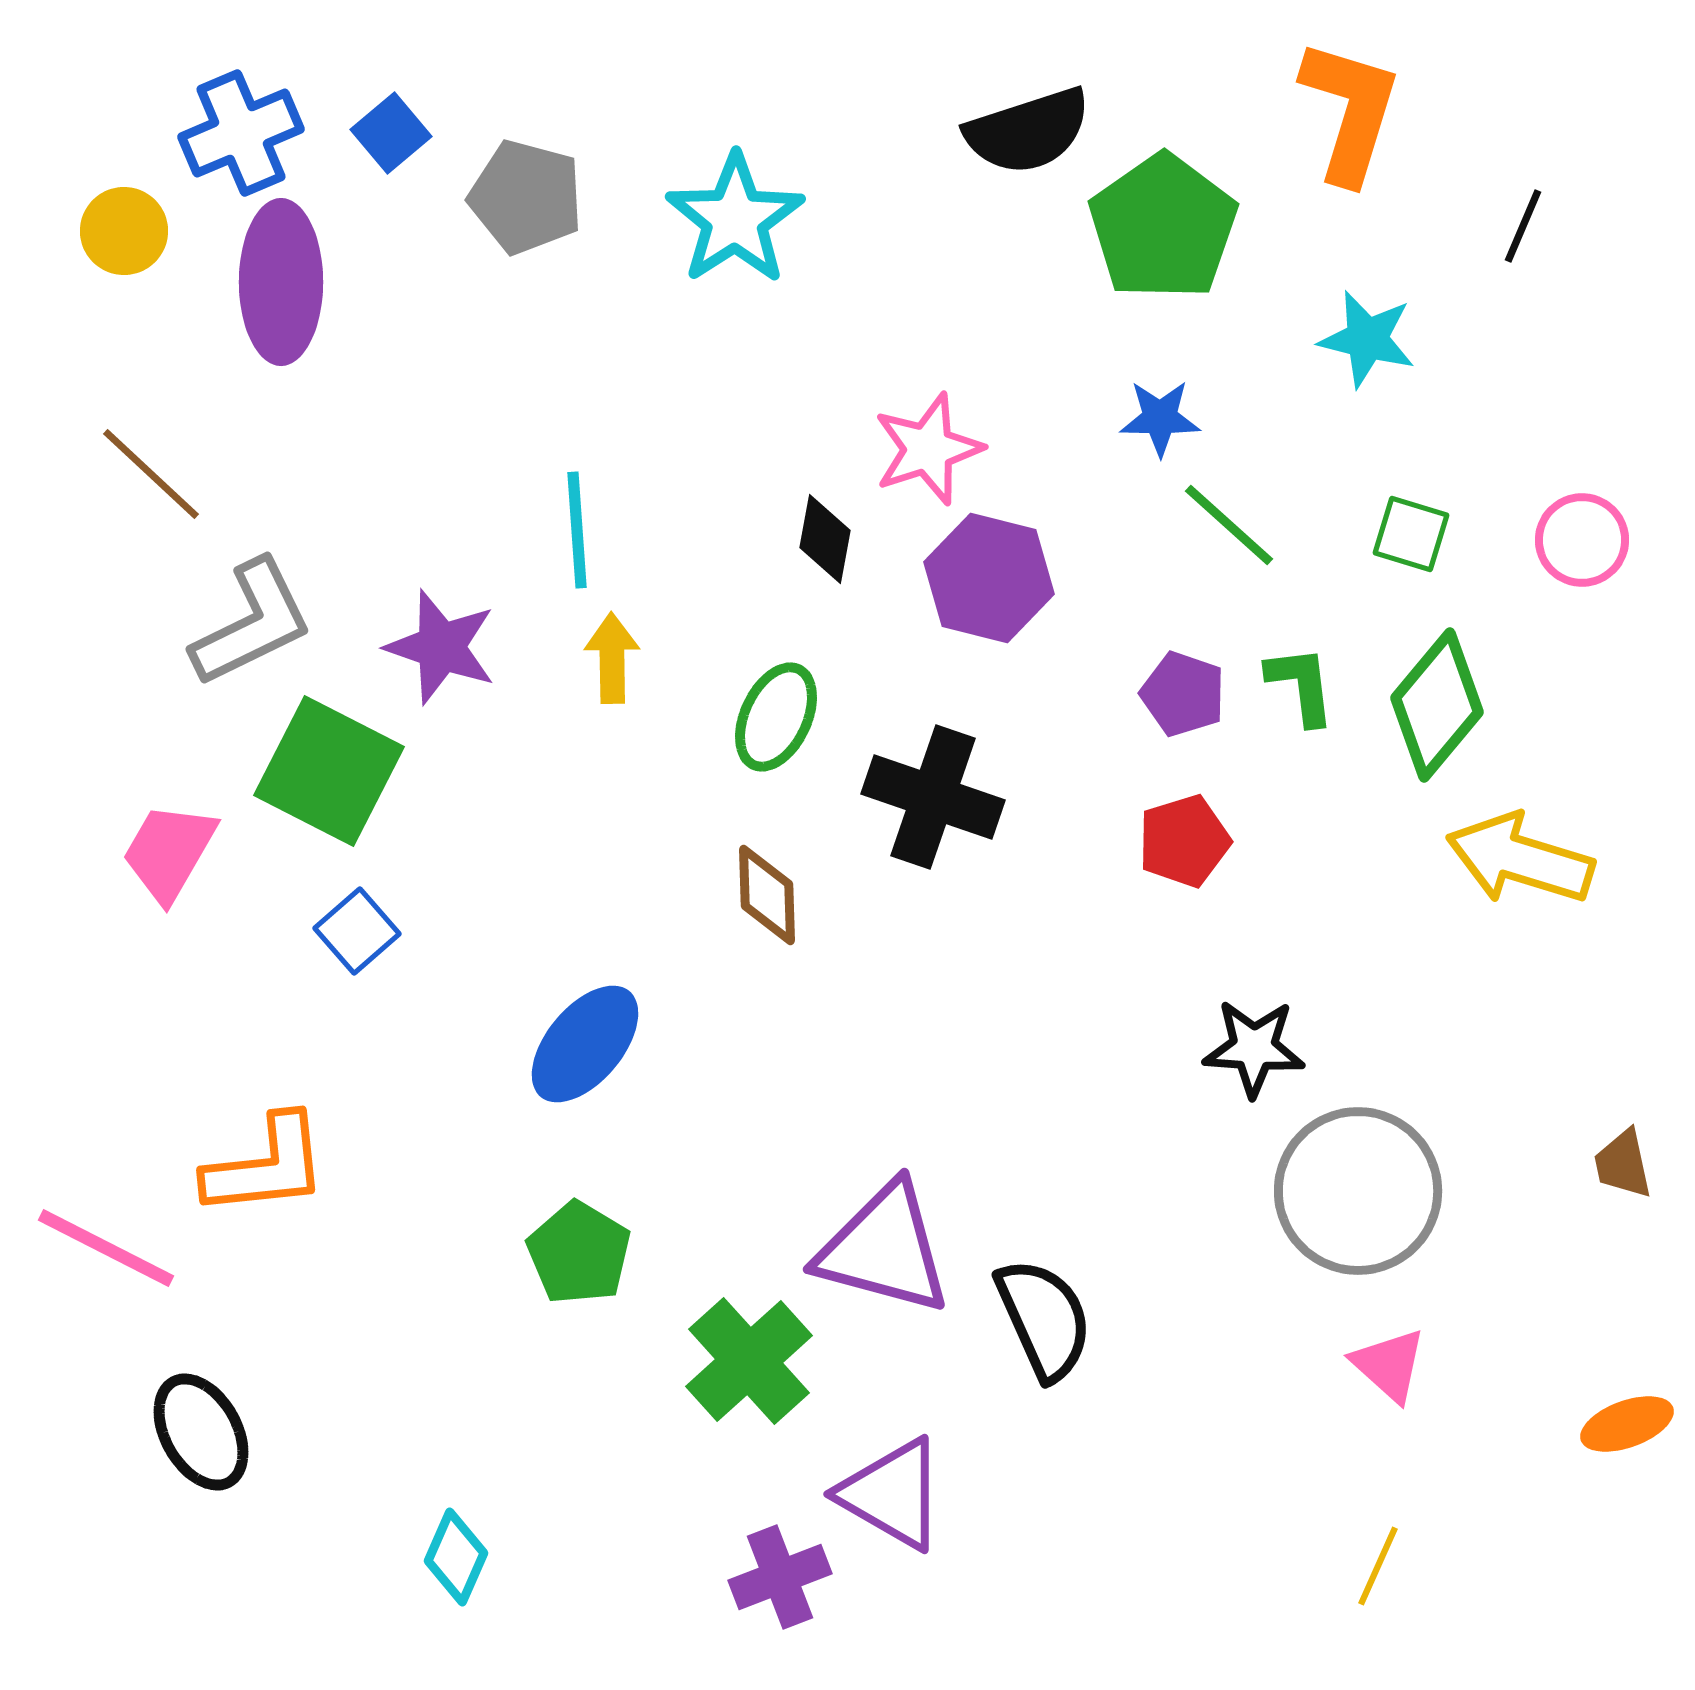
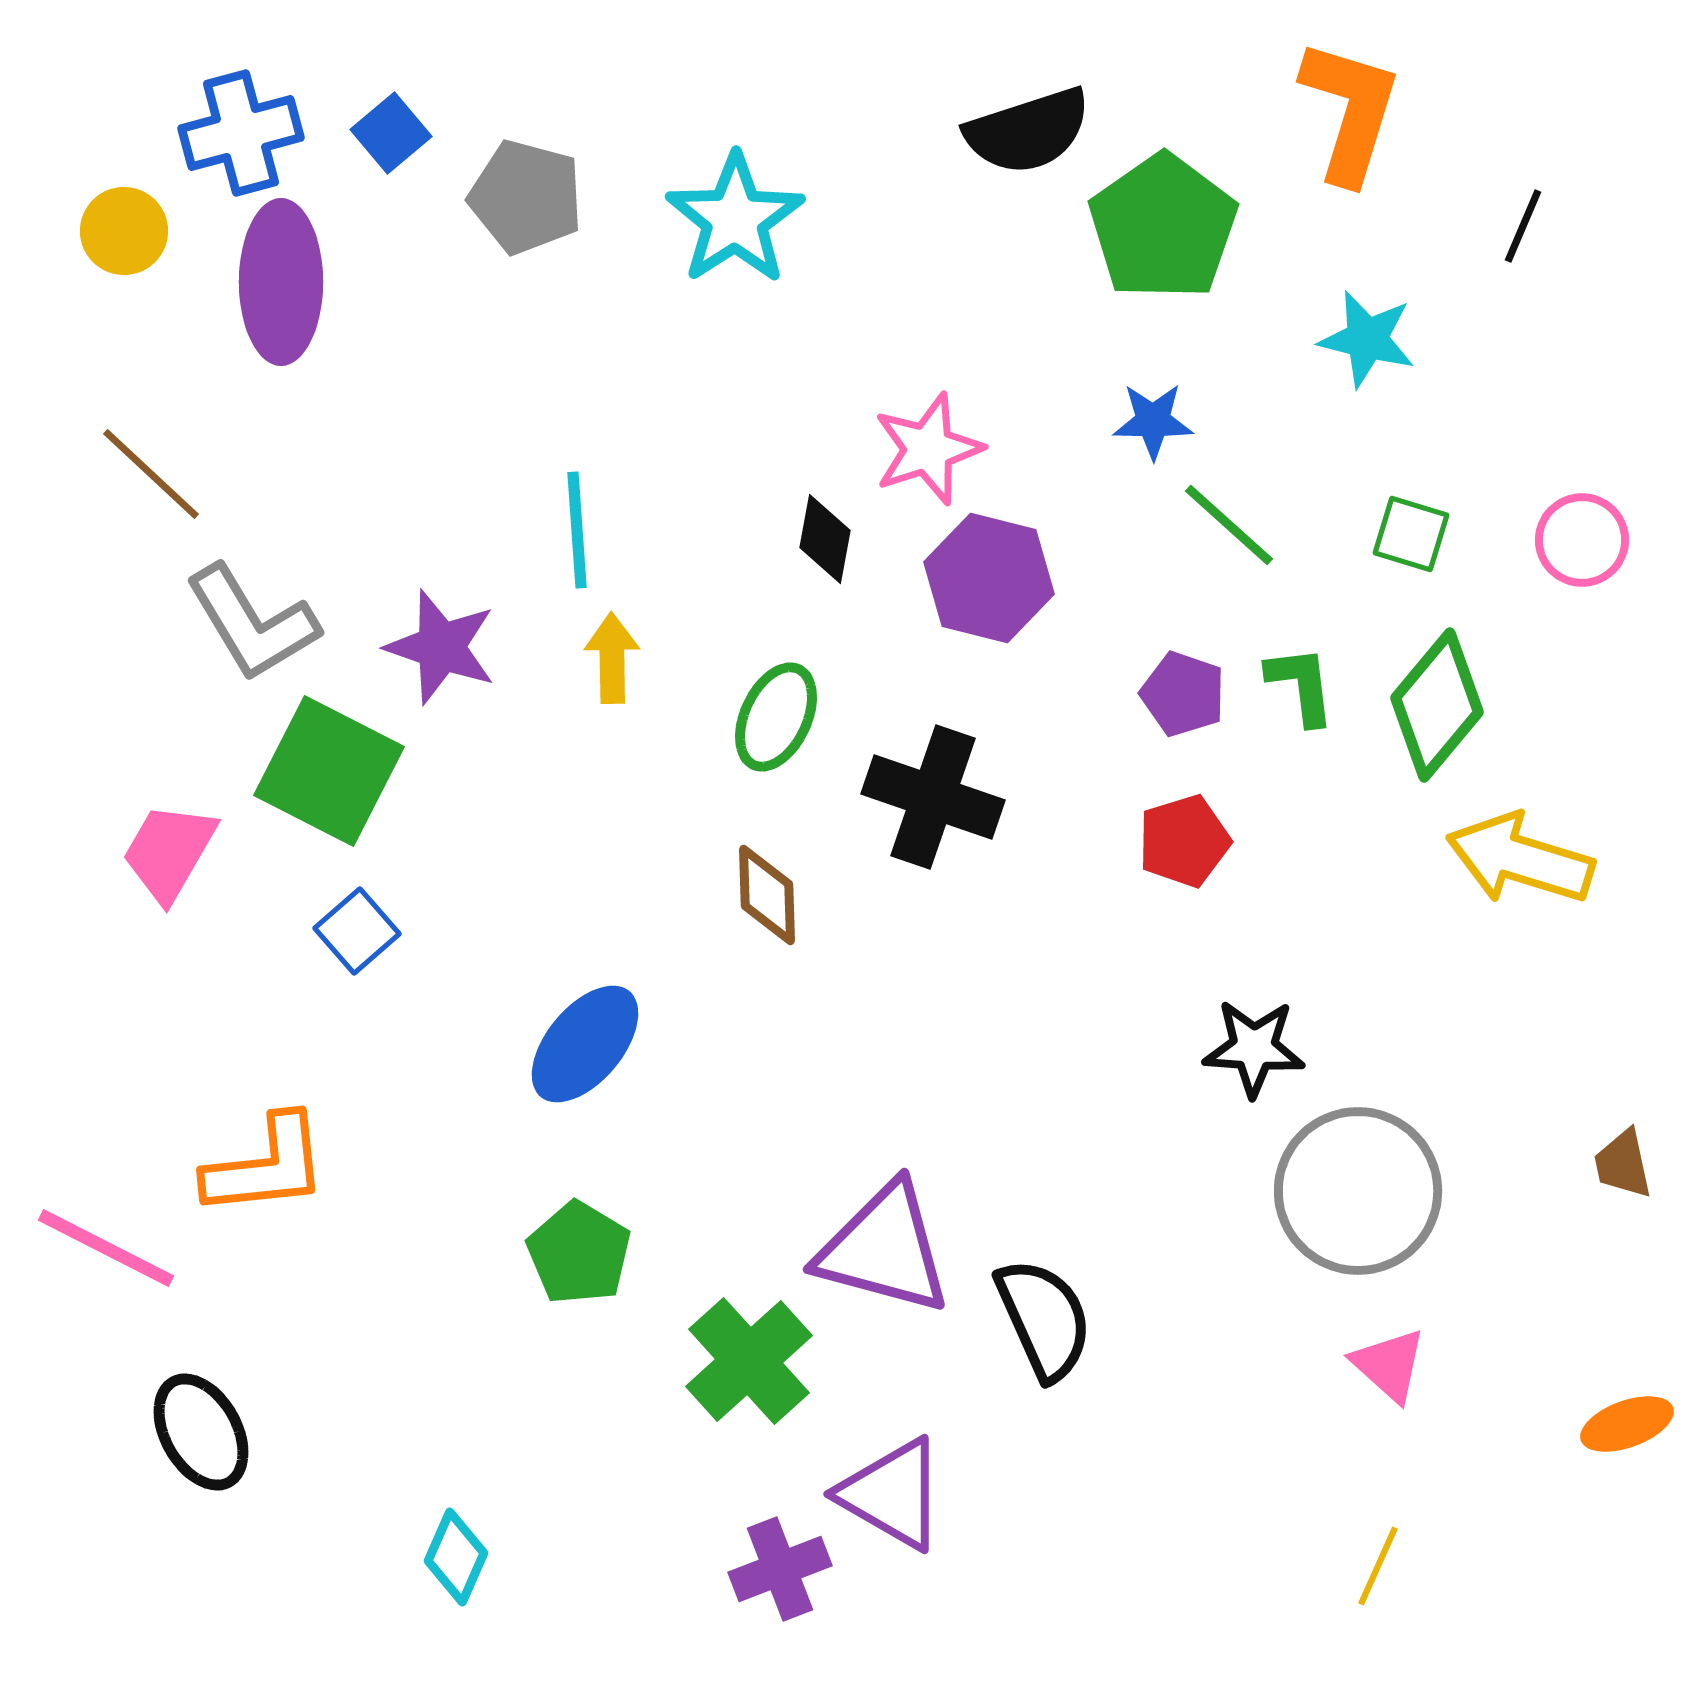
blue cross at (241, 133): rotated 8 degrees clockwise
blue star at (1160, 418): moved 7 px left, 3 px down
gray L-shape at (252, 623): rotated 85 degrees clockwise
purple cross at (780, 1577): moved 8 px up
